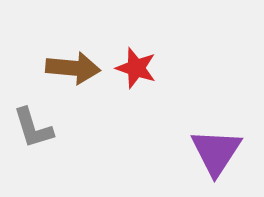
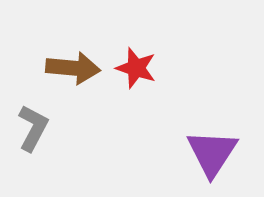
gray L-shape: rotated 135 degrees counterclockwise
purple triangle: moved 4 px left, 1 px down
